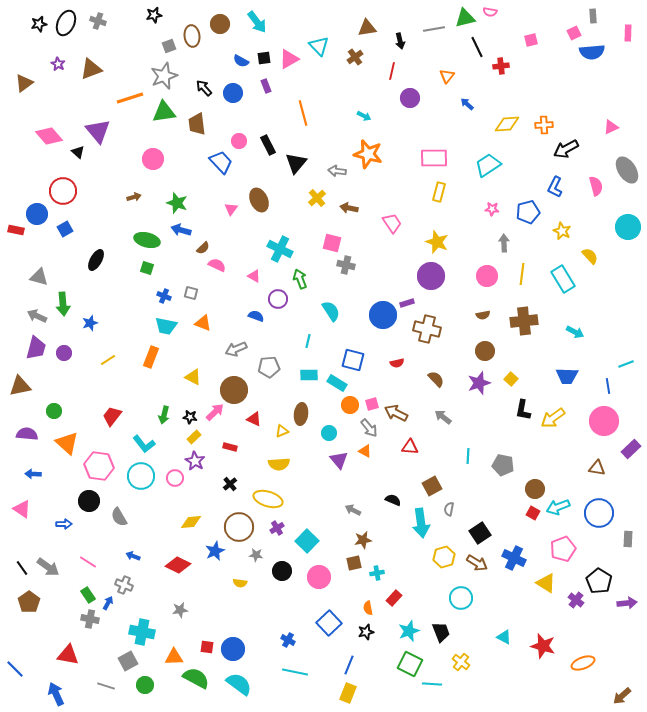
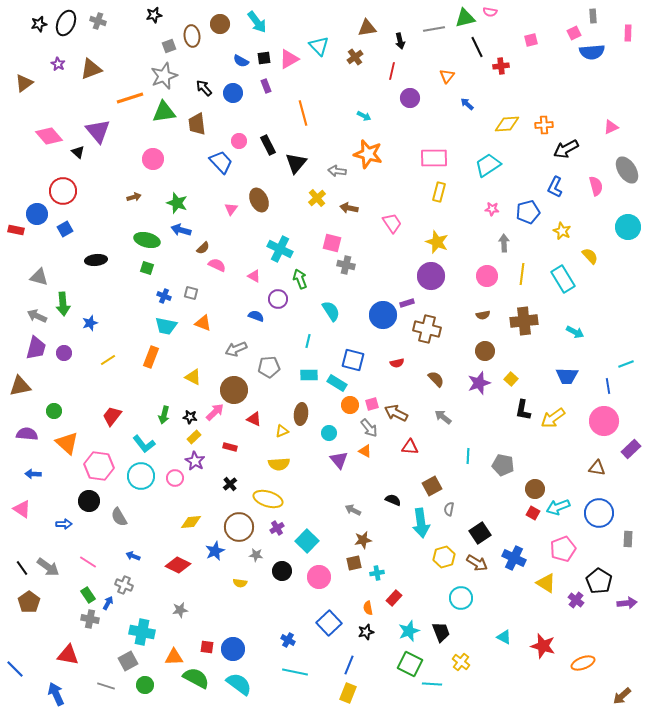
black ellipse at (96, 260): rotated 55 degrees clockwise
